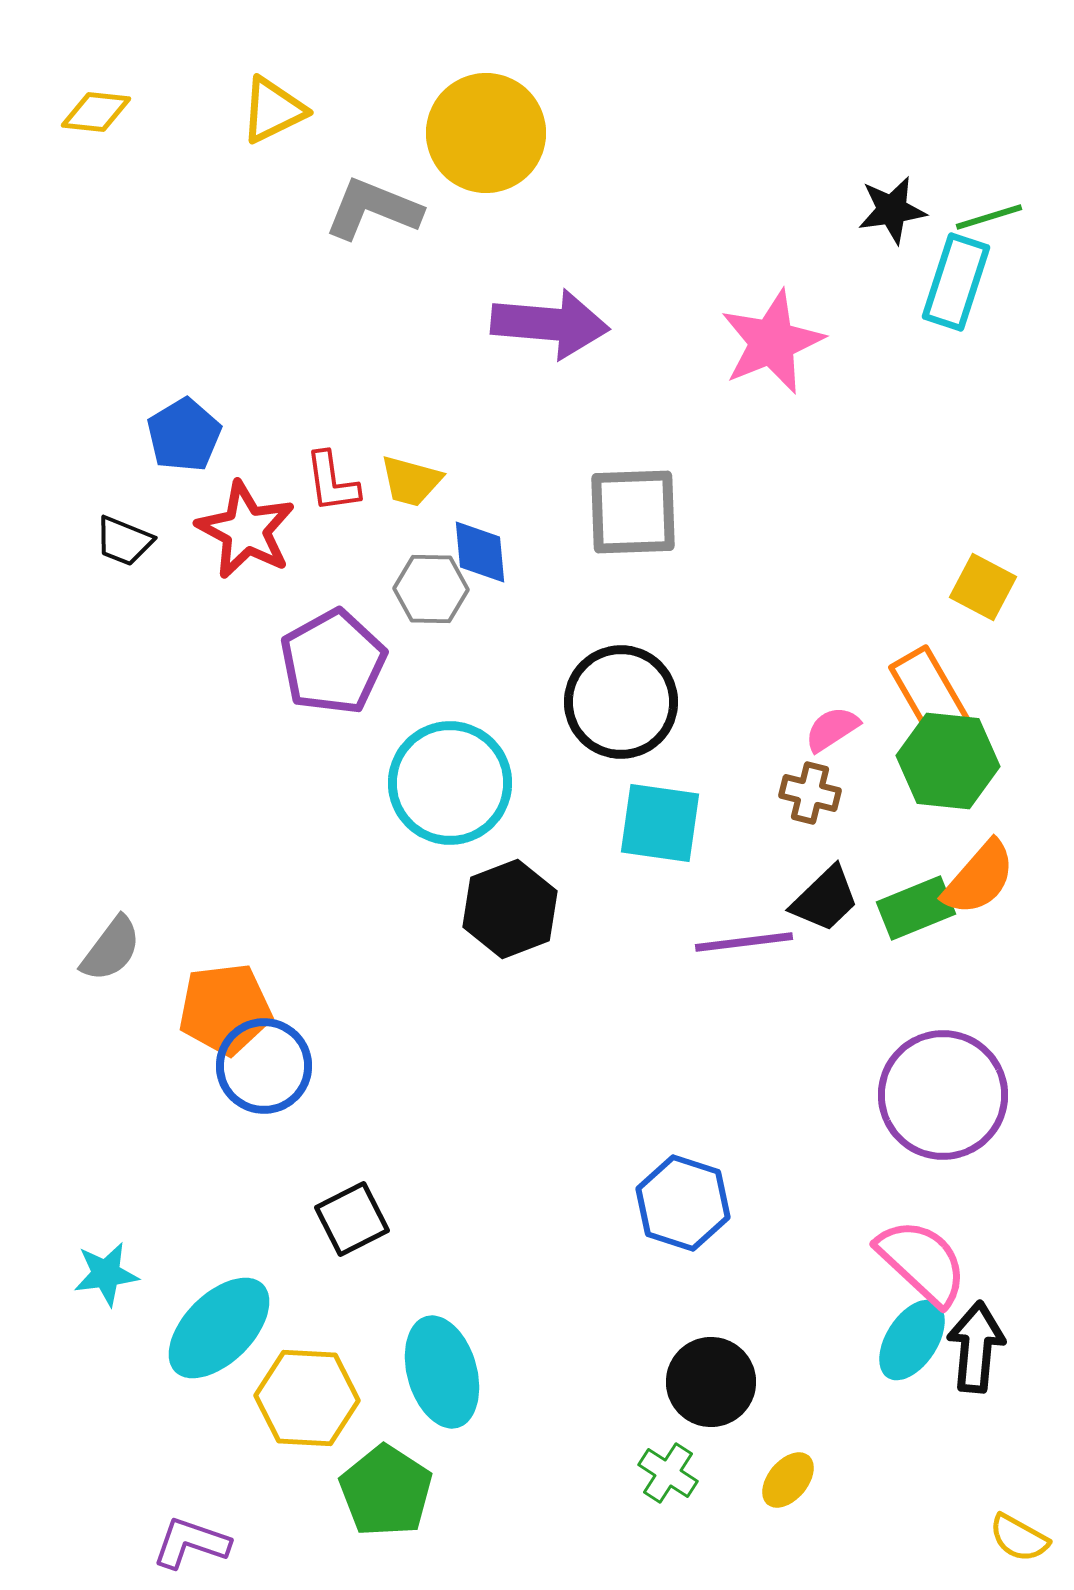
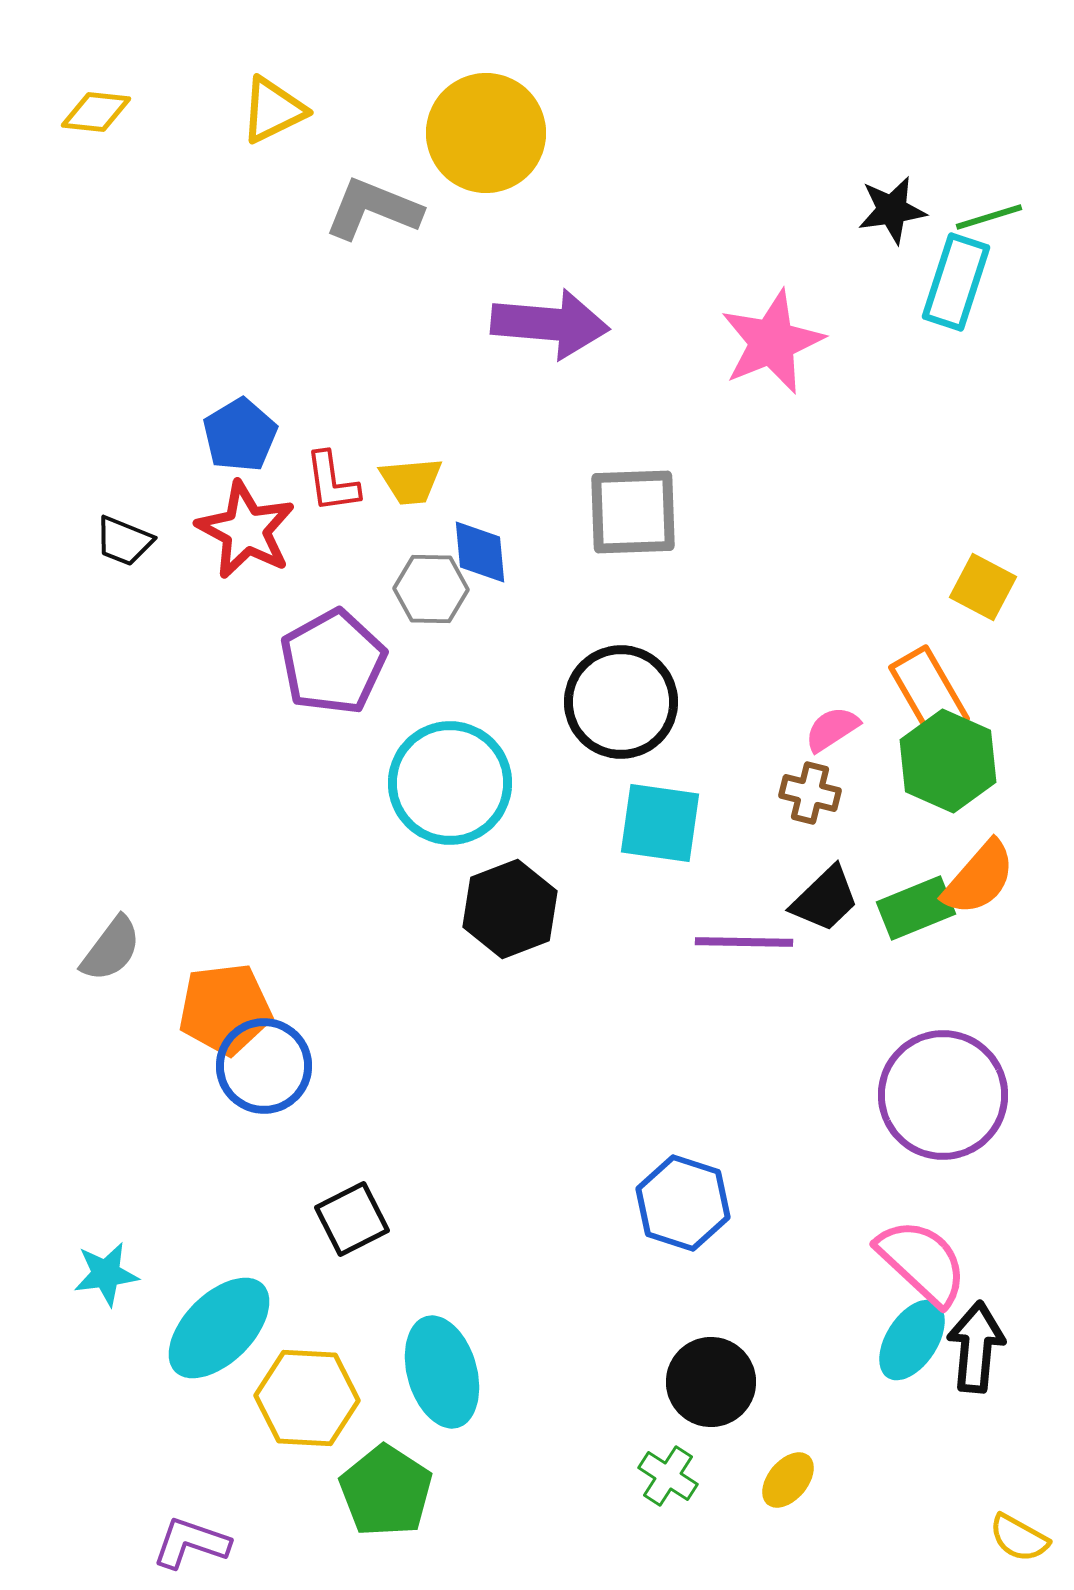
blue pentagon at (184, 435): moved 56 px right
yellow trapezoid at (411, 481): rotated 20 degrees counterclockwise
green hexagon at (948, 761): rotated 18 degrees clockwise
purple line at (744, 942): rotated 8 degrees clockwise
green cross at (668, 1473): moved 3 px down
